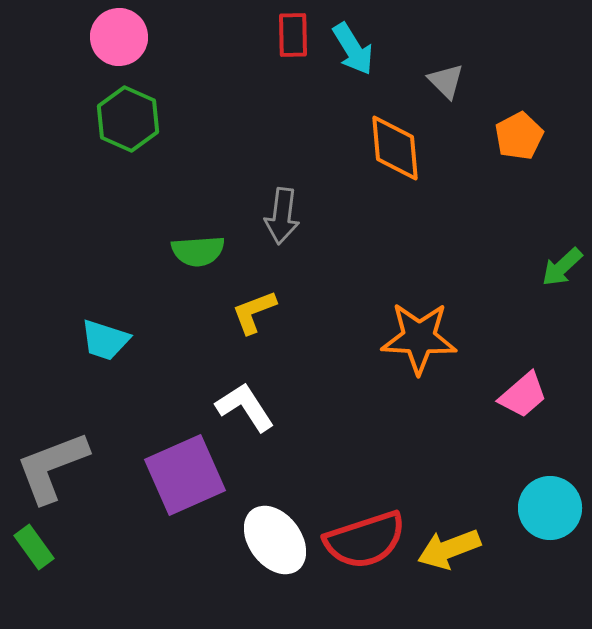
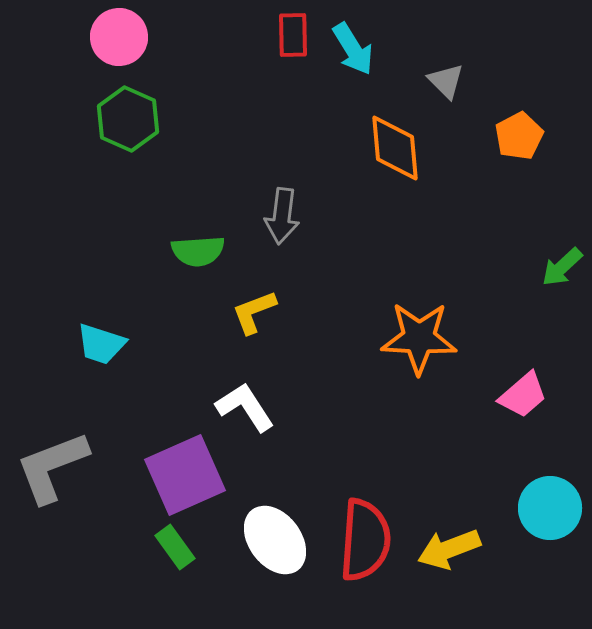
cyan trapezoid: moved 4 px left, 4 px down
red semicircle: rotated 68 degrees counterclockwise
green rectangle: moved 141 px right
